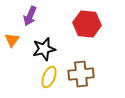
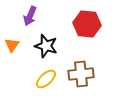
orange triangle: moved 5 px down
black star: moved 2 px right, 3 px up; rotated 30 degrees clockwise
yellow ellipse: moved 3 px left, 2 px down; rotated 25 degrees clockwise
